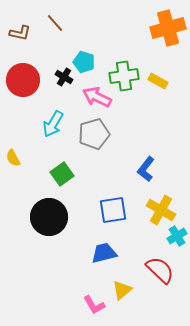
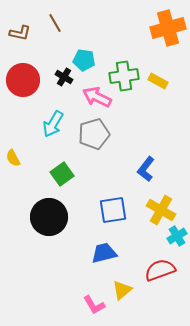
brown line: rotated 12 degrees clockwise
cyan pentagon: moved 2 px up; rotated 10 degrees counterclockwise
red semicircle: rotated 64 degrees counterclockwise
